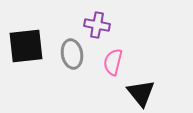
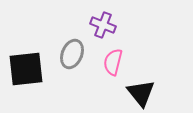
purple cross: moved 6 px right; rotated 10 degrees clockwise
black square: moved 23 px down
gray ellipse: rotated 32 degrees clockwise
